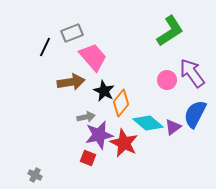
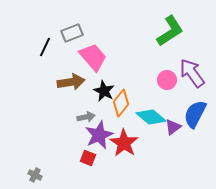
cyan diamond: moved 3 px right, 6 px up
purple star: rotated 12 degrees counterclockwise
red star: rotated 8 degrees clockwise
